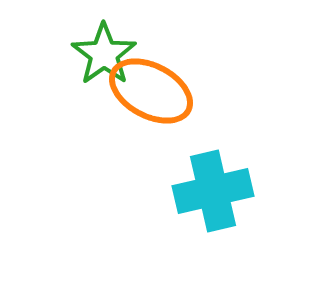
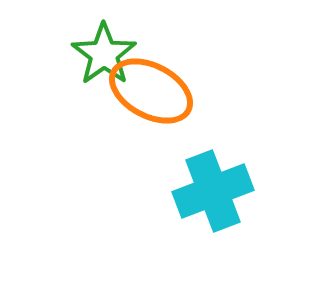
cyan cross: rotated 8 degrees counterclockwise
